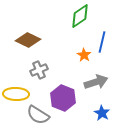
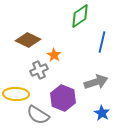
orange star: moved 30 px left
